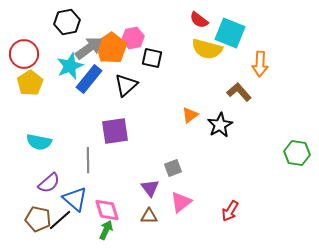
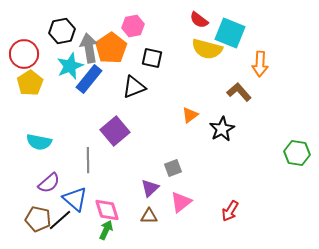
black hexagon: moved 5 px left, 9 px down
pink hexagon: moved 12 px up
gray arrow: rotated 64 degrees counterclockwise
black triangle: moved 8 px right, 2 px down; rotated 20 degrees clockwise
black star: moved 2 px right, 4 px down
purple square: rotated 32 degrees counterclockwise
purple triangle: rotated 24 degrees clockwise
